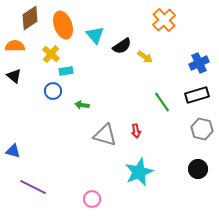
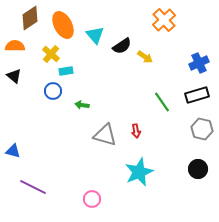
orange ellipse: rotated 8 degrees counterclockwise
